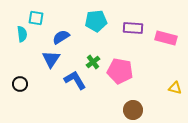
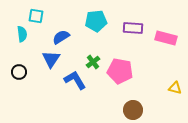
cyan square: moved 2 px up
black circle: moved 1 px left, 12 px up
